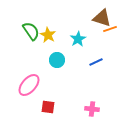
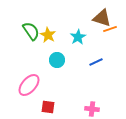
cyan star: moved 2 px up
